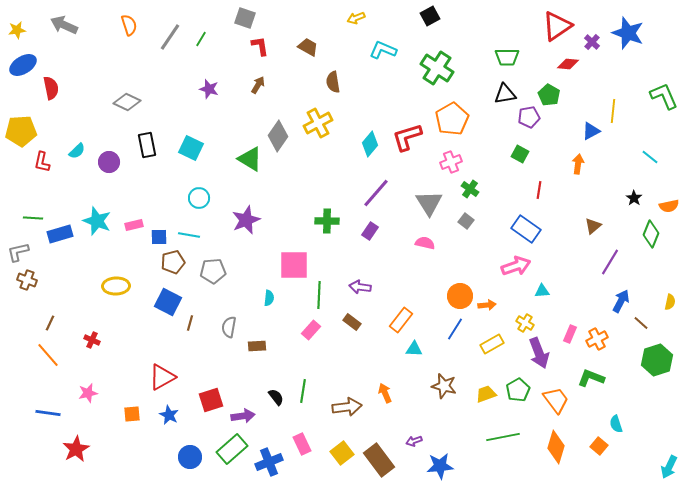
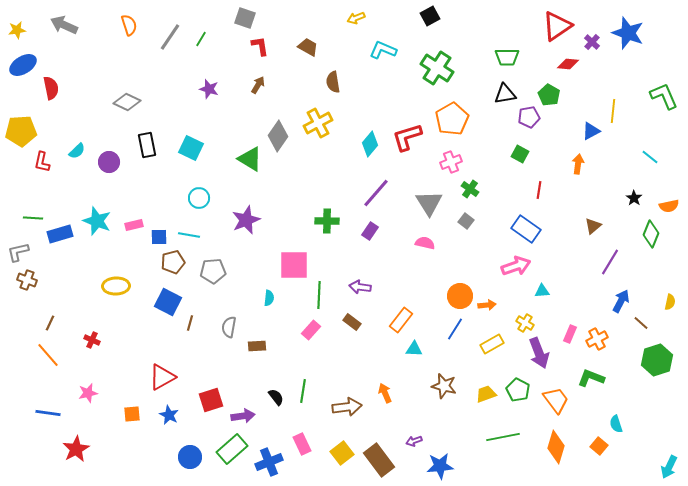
green pentagon at (518, 390): rotated 15 degrees counterclockwise
